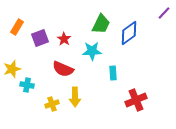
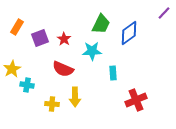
yellow star: rotated 12 degrees counterclockwise
yellow cross: rotated 24 degrees clockwise
